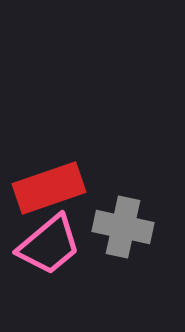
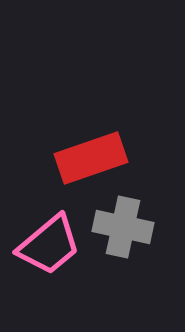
red rectangle: moved 42 px right, 30 px up
